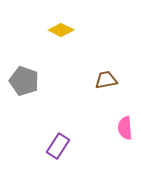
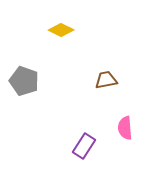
purple rectangle: moved 26 px right
